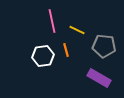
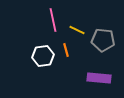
pink line: moved 1 px right, 1 px up
gray pentagon: moved 1 px left, 6 px up
purple rectangle: rotated 25 degrees counterclockwise
